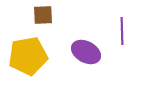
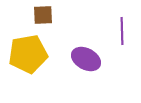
purple ellipse: moved 7 px down
yellow pentagon: moved 2 px up
